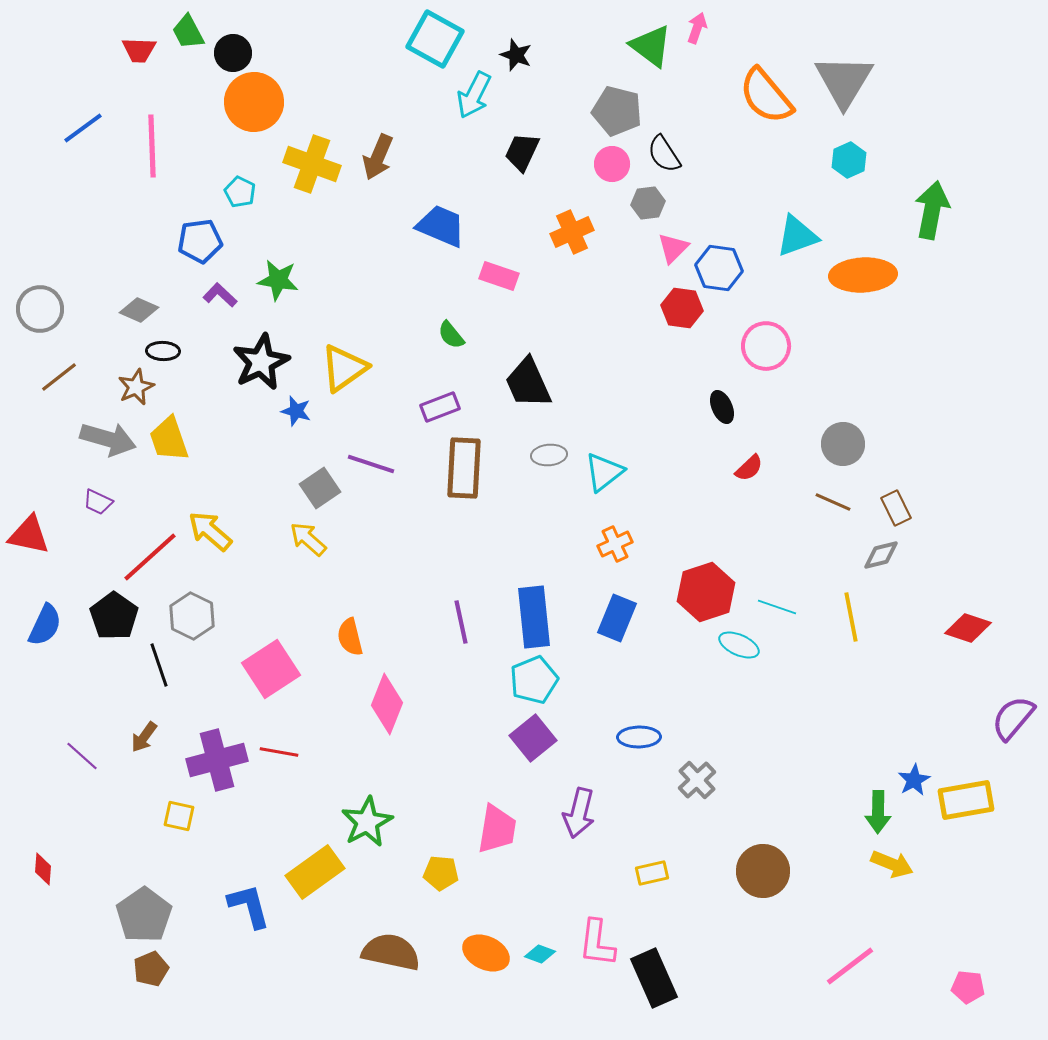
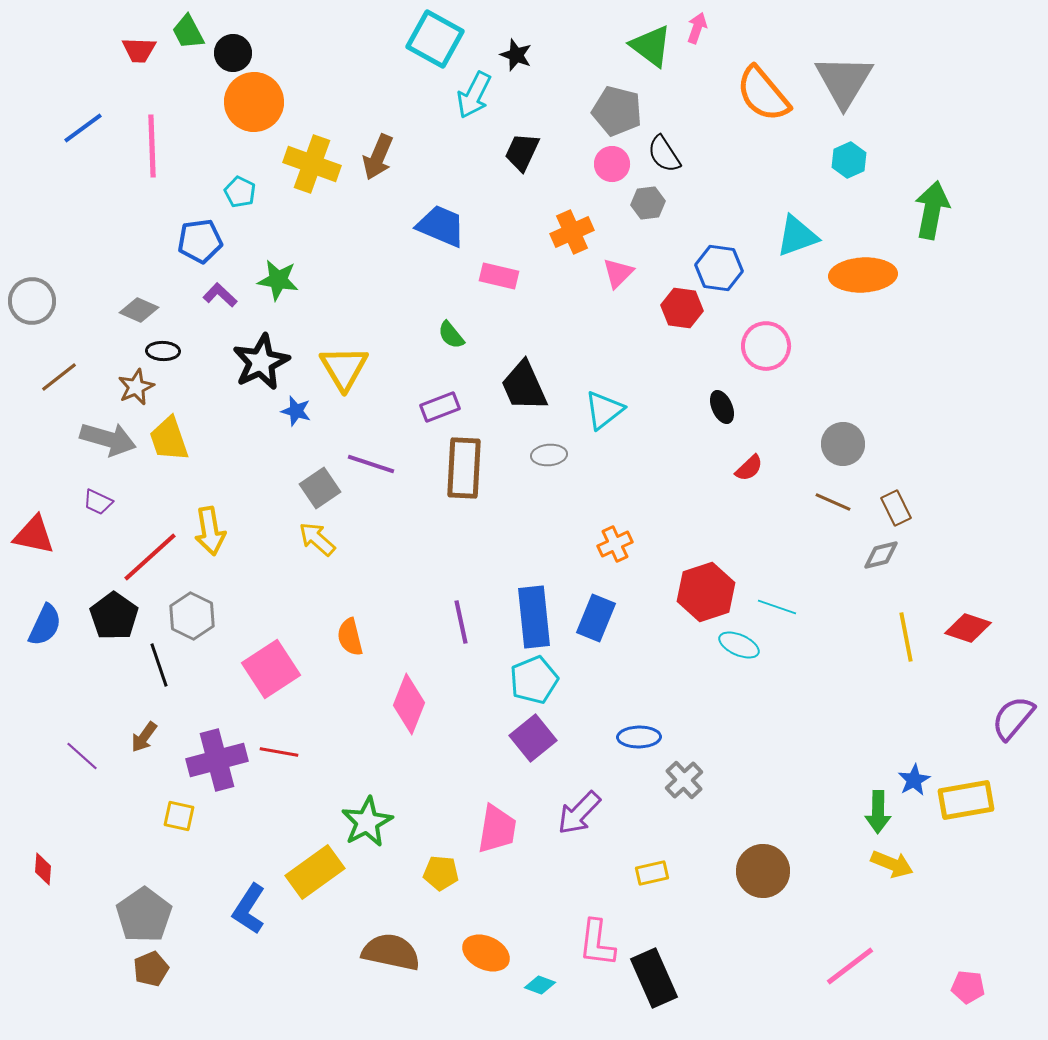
orange semicircle at (766, 96): moved 3 px left, 2 px up
pink triangle at (673, 248): moved 55 px left, 25 px down
pink rectangle at (499, 276): rotated 6 degrees counterclockwise
gray circle at (40, 309): moved 8 px left, 8 px up
yellow triangle at (344, 368): rotated 26 degrees counterclockwise
black trapezoid at (528, 383): moved 4 px left, 3 px down
cyan triangle at (604, 472): moved 62 px up
yellow arrow at (210, 531): rotated 141 degrees counterclockwise
red triangle at (29, 535): moved 5 px right
yellow arrow at (308, 539): moved 9 px right
yellow line at (851, 617): moved 55 px right, 20 px down
blue rectangle at (617, 618): moved 21 px left
pink diamond at (387, 704): moved 22 px right
gray cross at (697, 780): moved 13 px left
purple arrow at (579, 813): rotated 30 degrees clockwise
blue L-shape at (249, 906): moved 3 px down; rotated 132 degrees counterclockwise
cyan diamond at (540, 954): moved 31 px down
